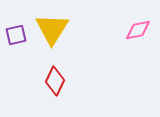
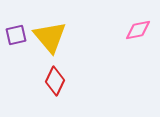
yellow triangle: moved 2 px left, 8 px down; rotated 12 degrees counterclockwise
